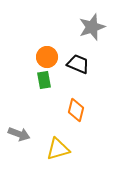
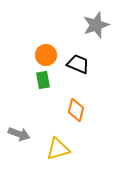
gray star: moved 4 px right, 2 px up
orange circle: moved 1 px left, 2 px up
green rectangle: moved 1 px left
